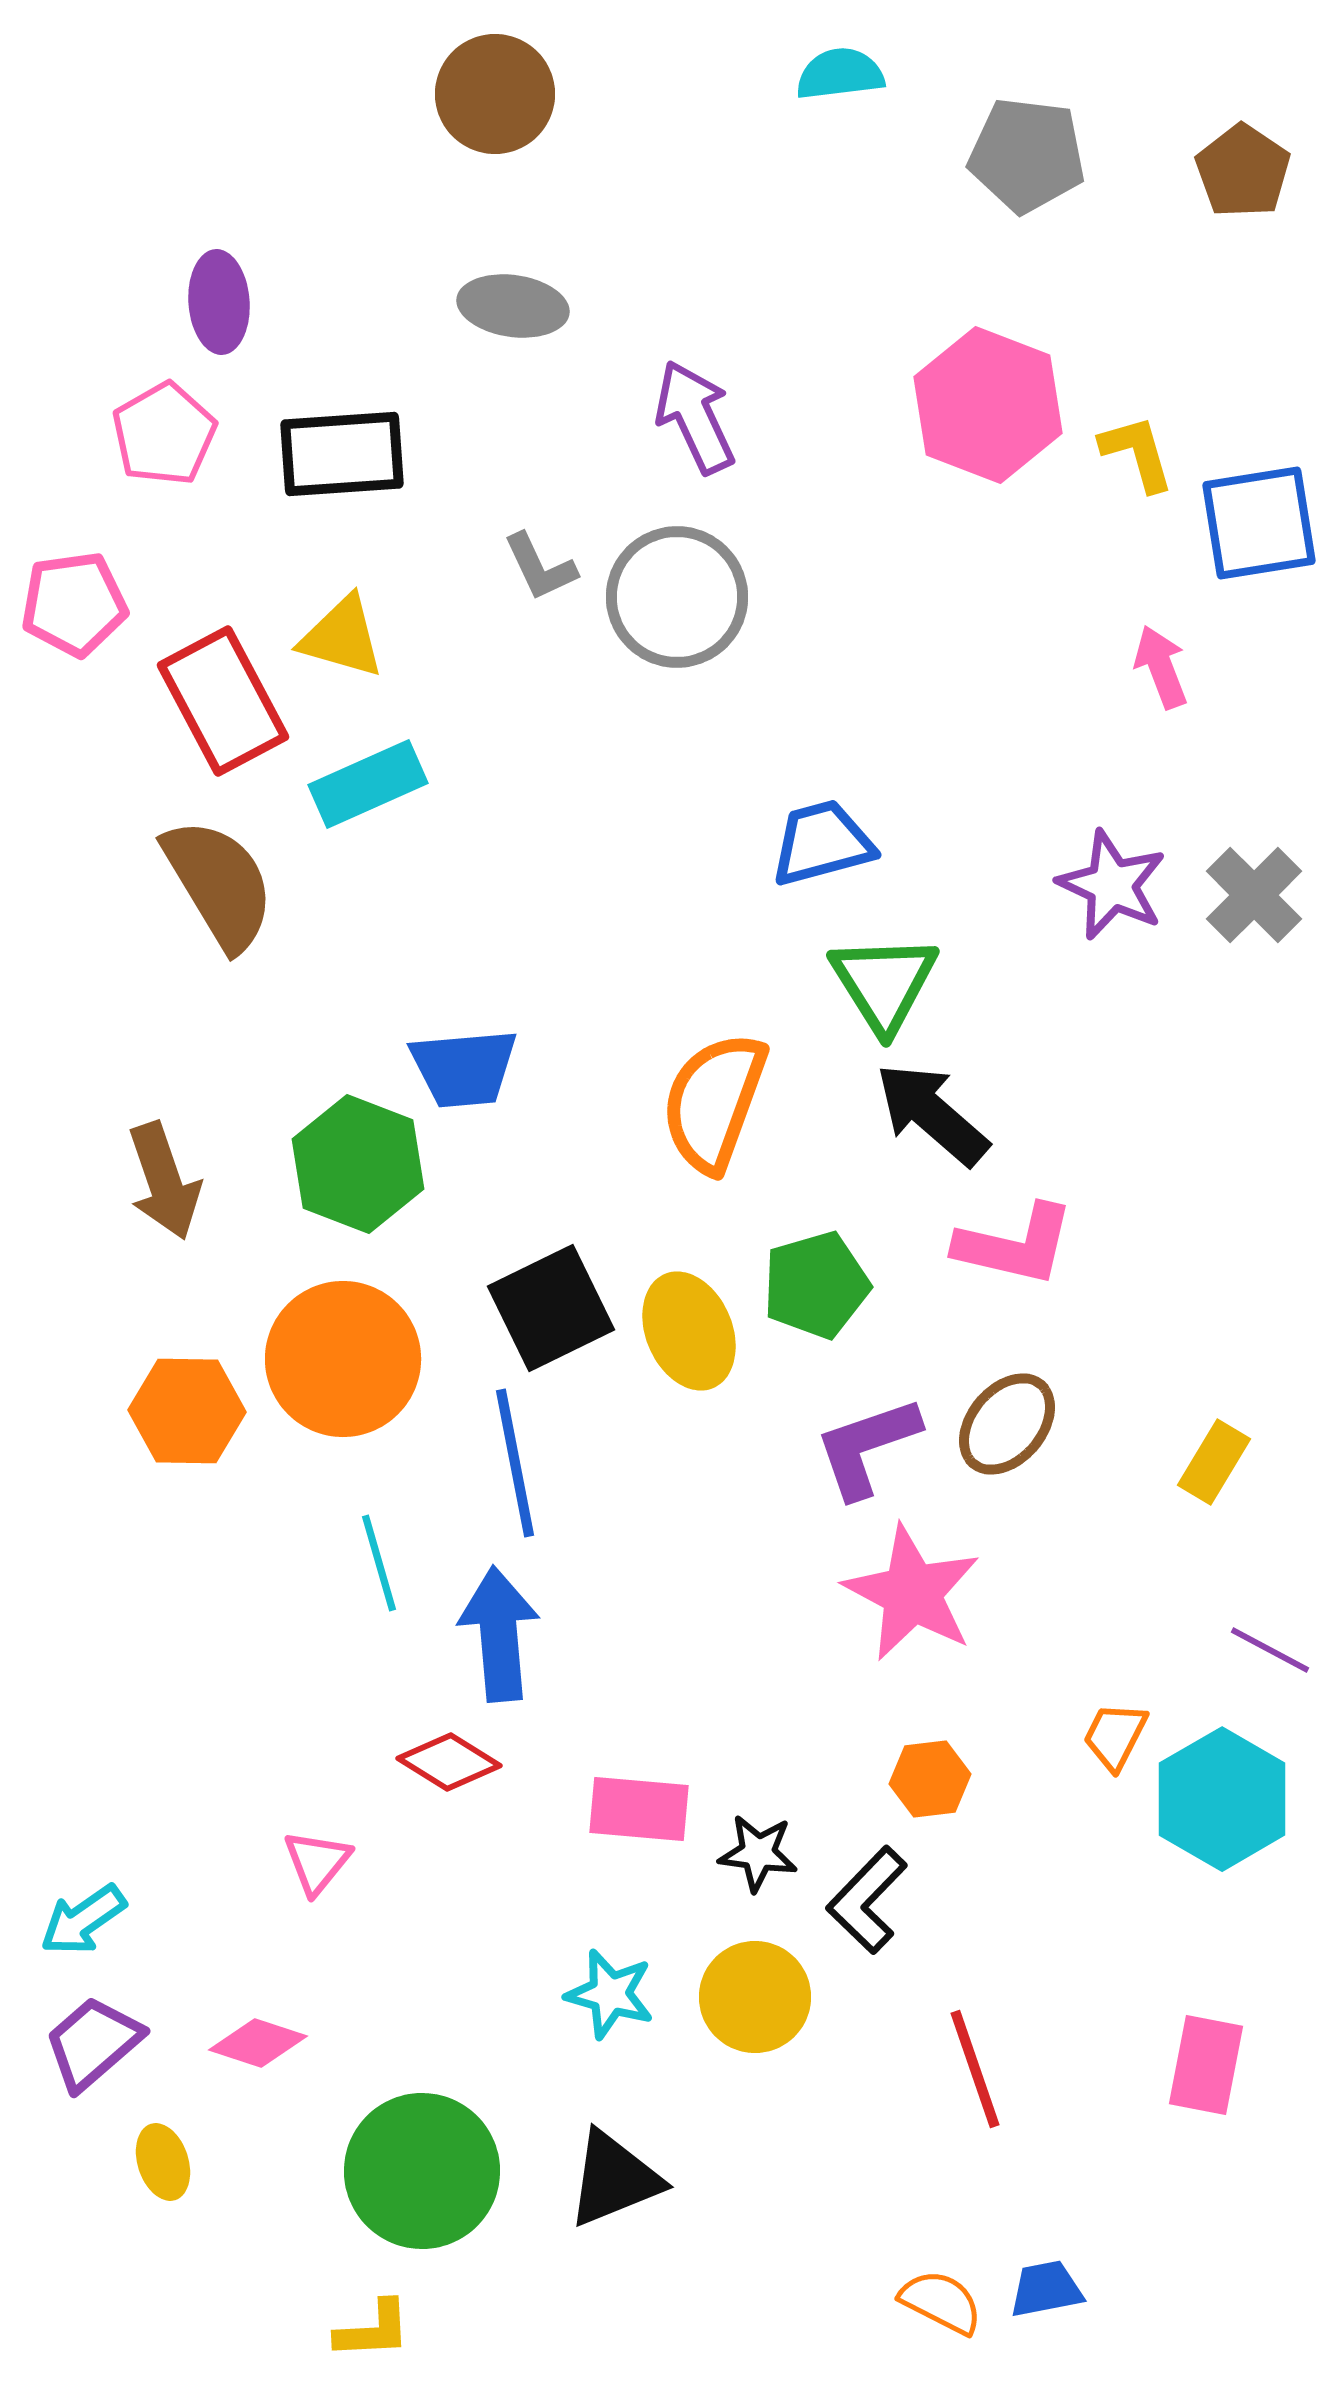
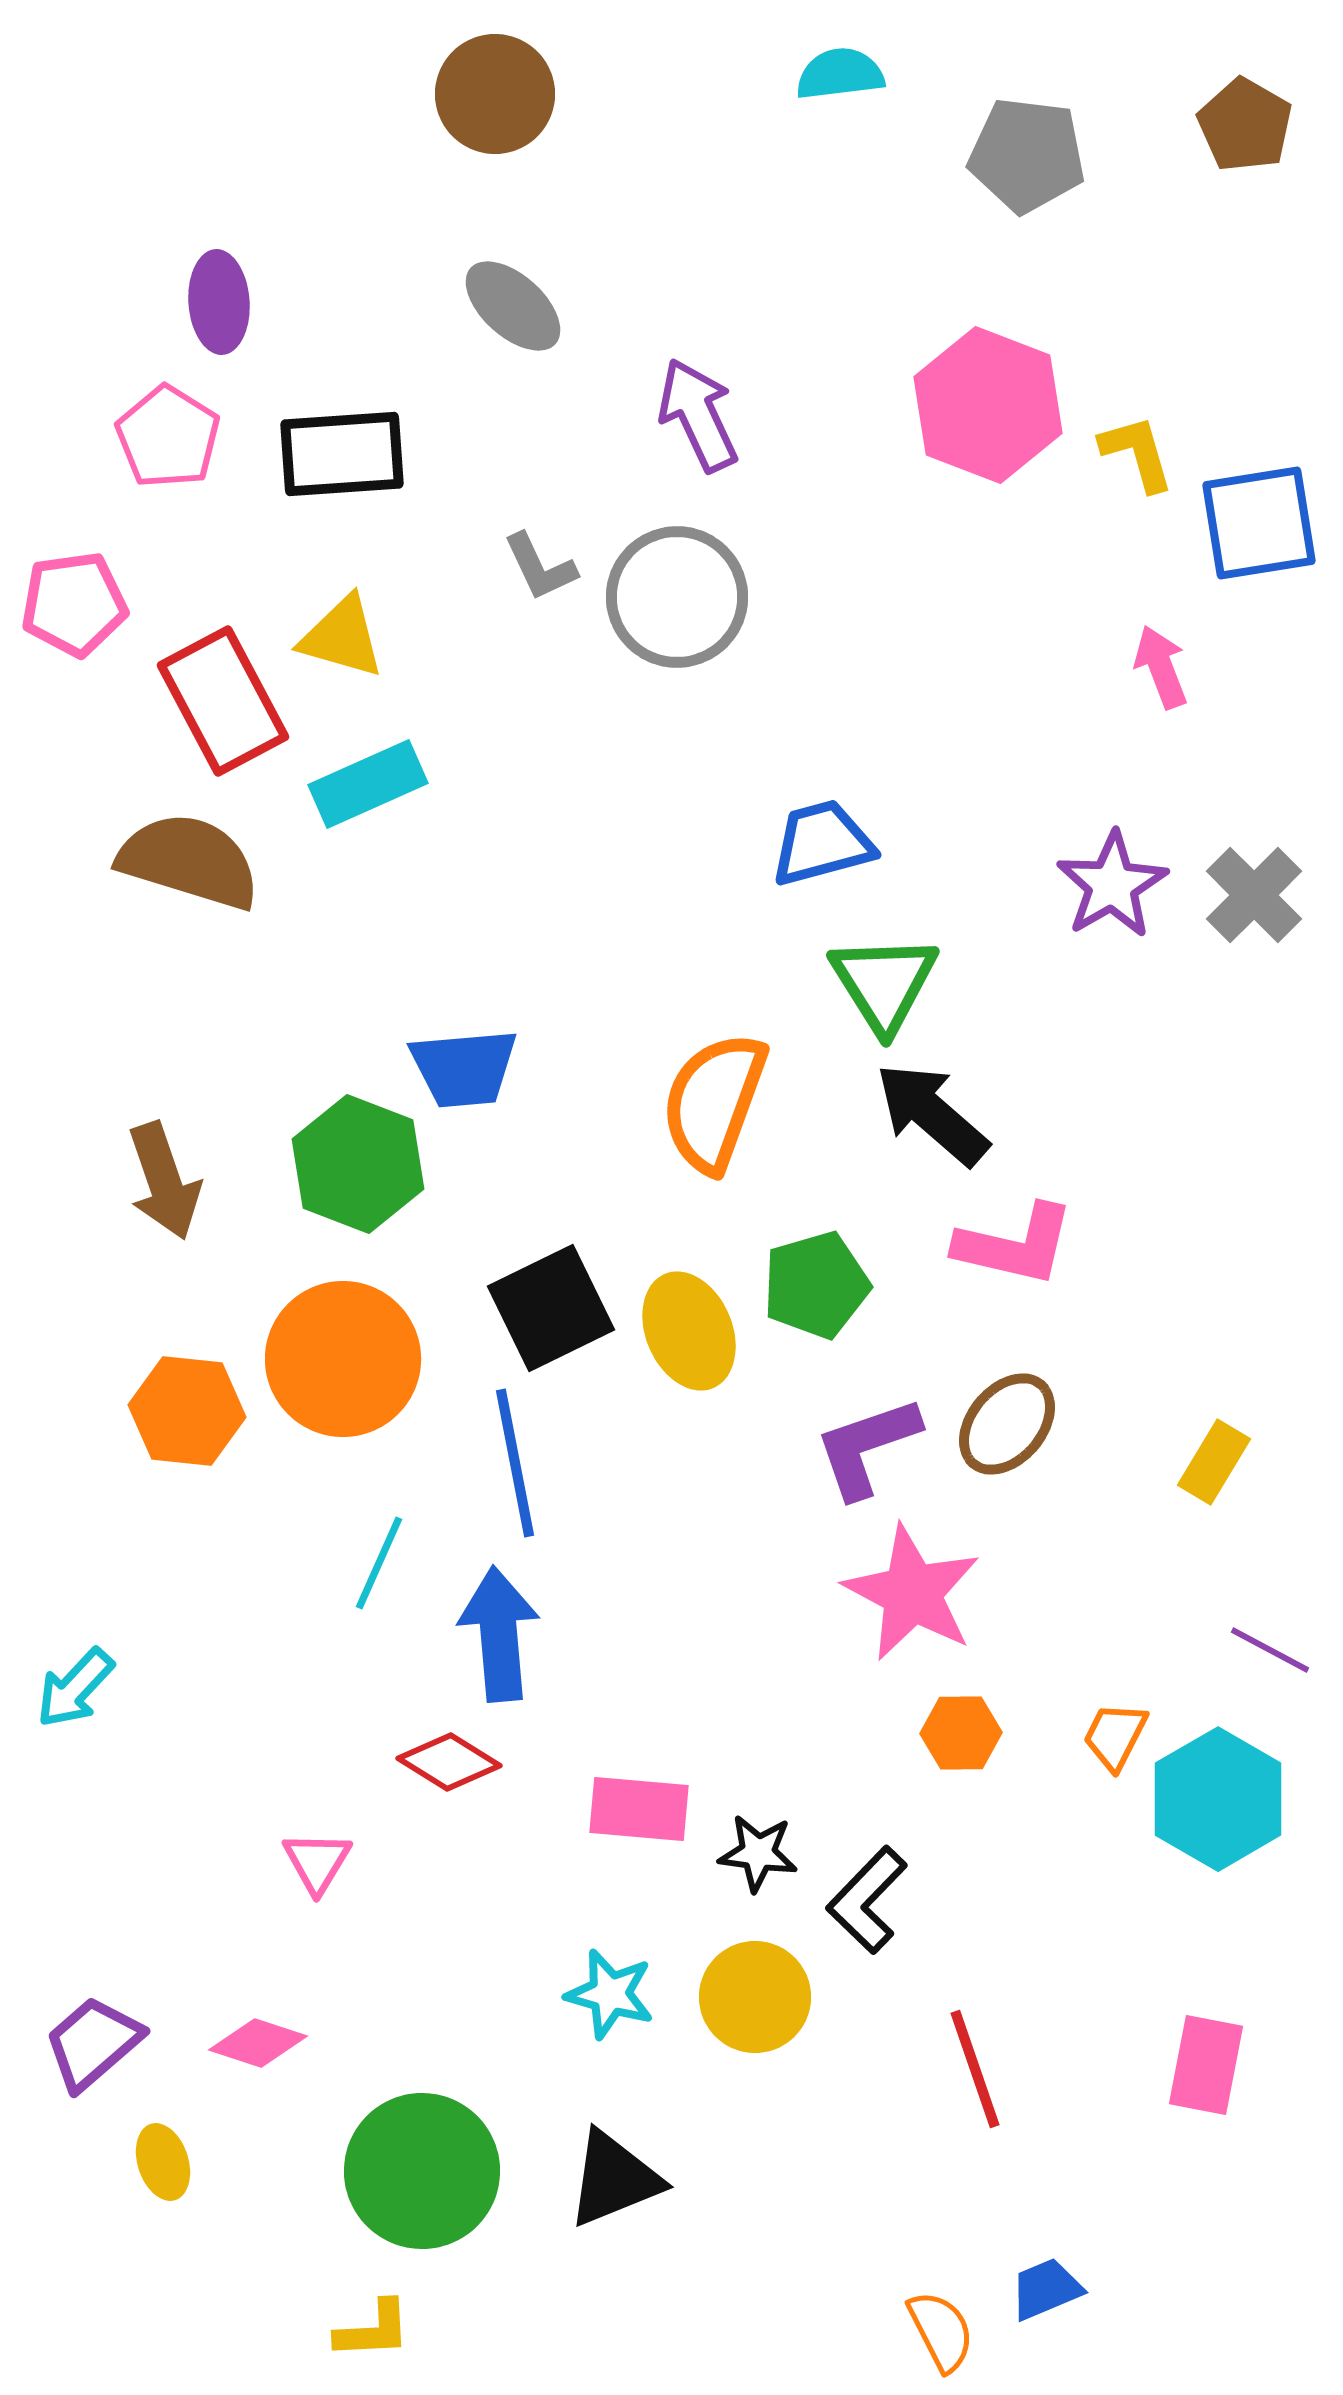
brown pentagon at (1243, 171): moved 2 px right, 46 px up; rotated 4 degrees counterclockwise
gray ellipse at (513, 306): rotated 34 degrees clockwise
purple arrow at (695, 417): moved 3 px right, 2 px up
pink pentagon at (164, 434): moved 4 px right, 3 px down; rotated 10 degrees counterclockwise
brown semicircle at (219, 884): moved 30 px left, 23 px up; rotated 42 degrees counterclockwise
purple star at (1112, 885): rotated 17 degrees clockwise
orange hexagon at (187, 1411): rotated 5 degrees clockwise
cyan line at (379, 1563): rotated 40 degrees clockwise
orange hexagon at (930, 1779): moved 31 px right, 46 px up; rotated 6 degrees clockwise
cyan hexagon at (1222, 1799): moved 4 px left
pink triangle at (317, 1862): rotated 8 degrees counterclockwise
cyan arrow at (83, 1920): moved 8 px left, 232 px up; rotated 12 degrees counterclockwise
blue trapezoid at (1046, 2289): rotated 12 degrees counterclockwise
orange semicircle at (941, 2302): moved 29 px down; rotated 36 degrees clockwise
